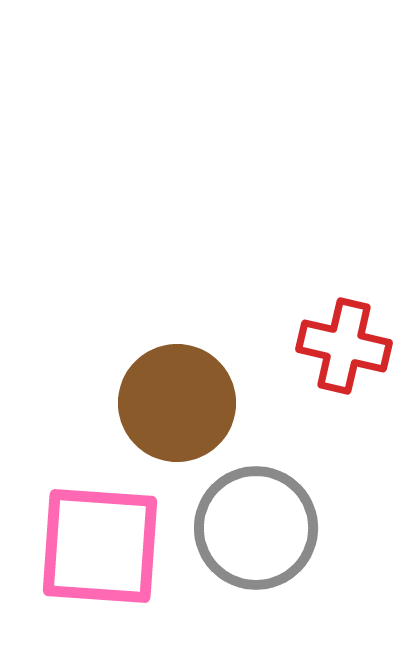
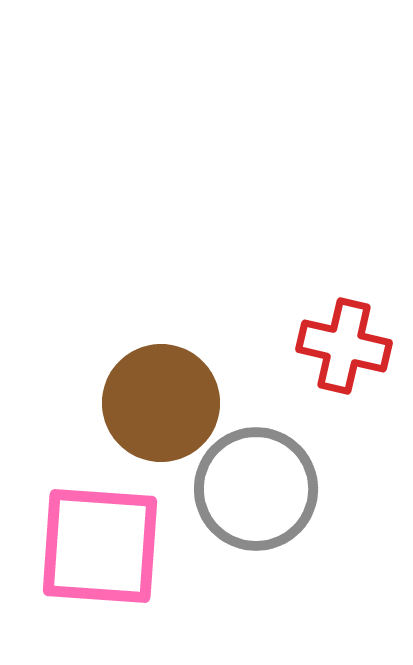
brown circle: moved 16 px left
gray circle: moved 39 px up
